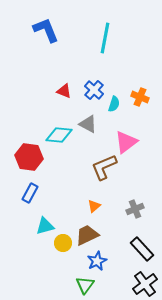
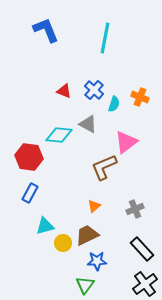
blue star: rotated 24 degrees clockwise
